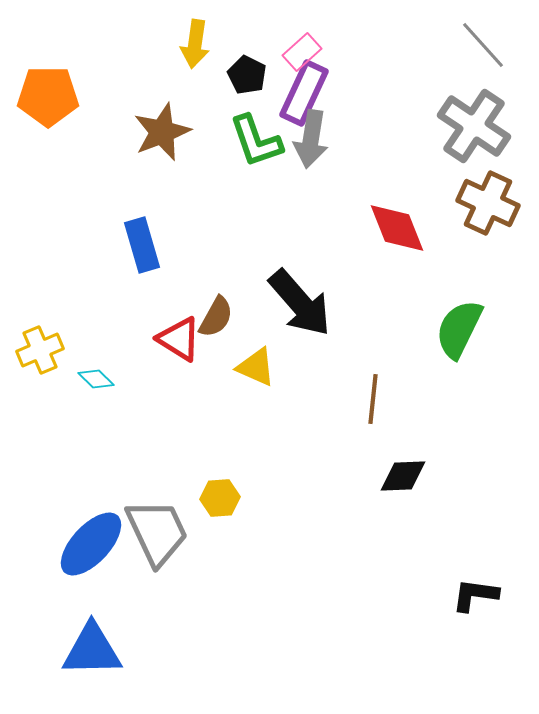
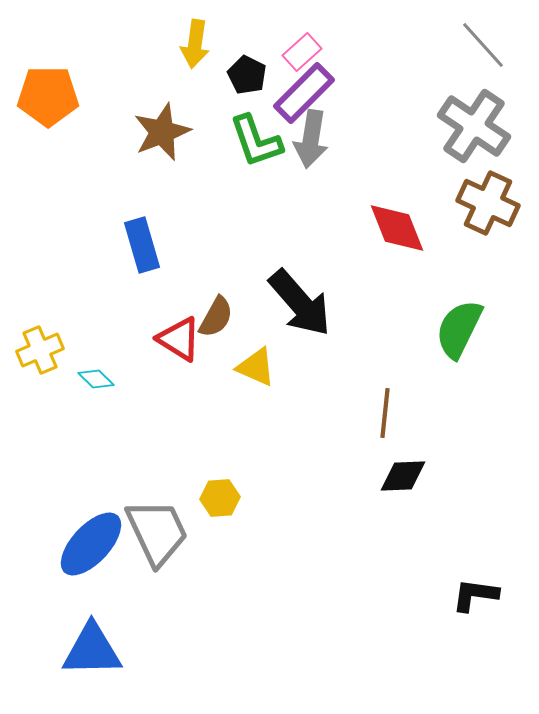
purple rectangle: rotated 20 degrees clockwise
brown line: moved 12 px right, 14 px down
